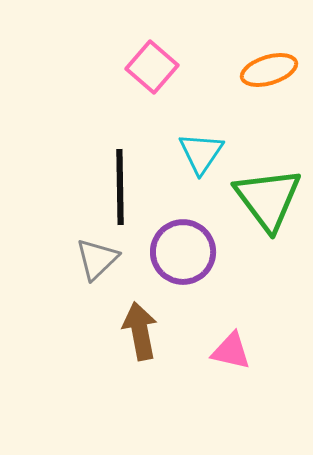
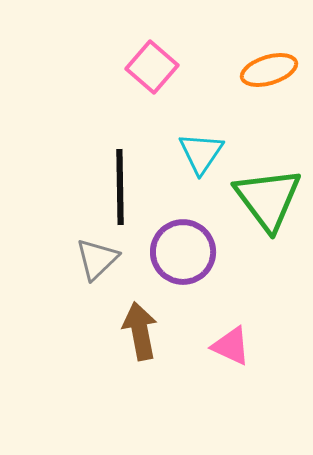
pink triangle: moved 5 px up; rotated 12 degrees clockwise
